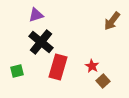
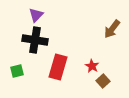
purple triangle: rotated 28 degrees counterclockwise
brown arrow: moved 8 px down
black cross: moved 6 px left, 2 px up; rotated 30 degrees counterclockwise
